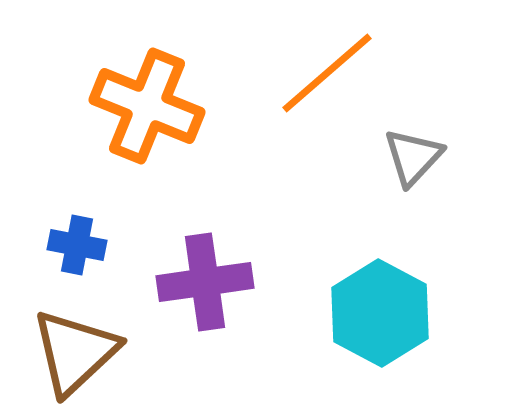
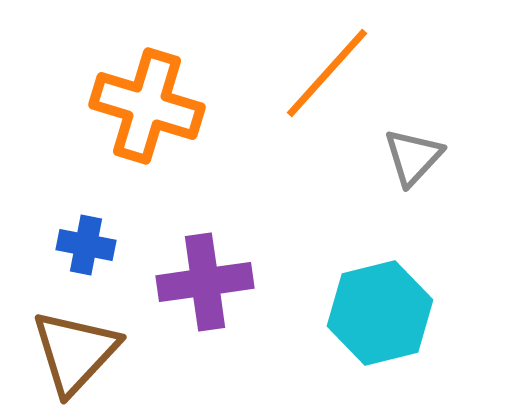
orange line: rotated 7 degrees counterclockwise
orange cross: rotated 5 degrees counterclockwise
blue cross: moved 9 px right
cyan hexagon: rotated 18 degrees clockwise
brown triangle: rotated 4 degrees counterclockwise
